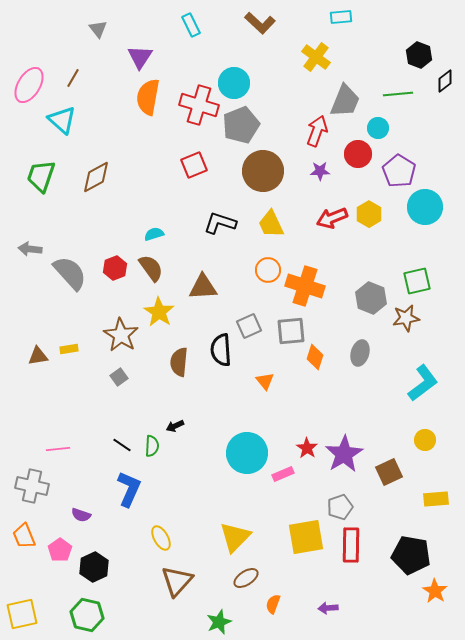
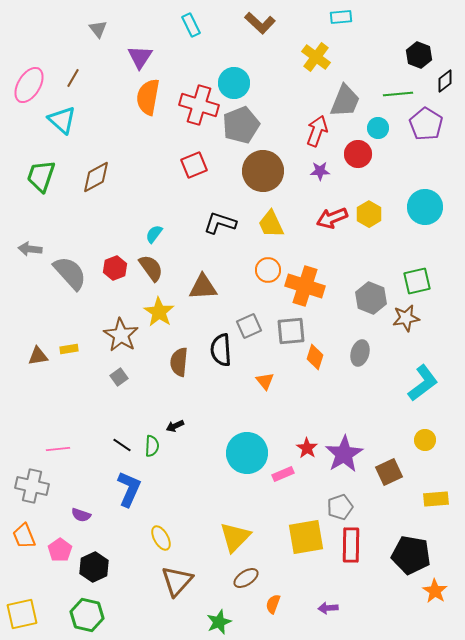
purple pentagon at (399, 171): moved 27 px right, 47 px up
cyan semicircle at (154, 234): rotated 36 degrees counterclockwise
